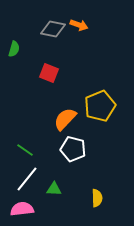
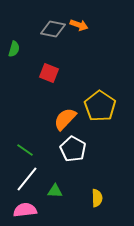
yellow pentagon: rotated 16 degrees counterclockwise
white pentagon: rotated 15 degrees clockwise
green triangle: moved 1 px right, 2 px down
pink semicircle: moved 3 px right, 1 px down
